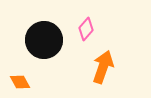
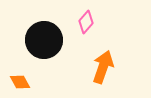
pink diamond: moved 7 px up
